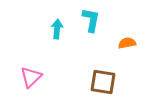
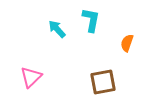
cyan arrow: rotated 48 degrees counterclockwise
orange semicircle: rotated 60 degrees counterclockwise
brown square: rotated 20 degrees counterclockwise
